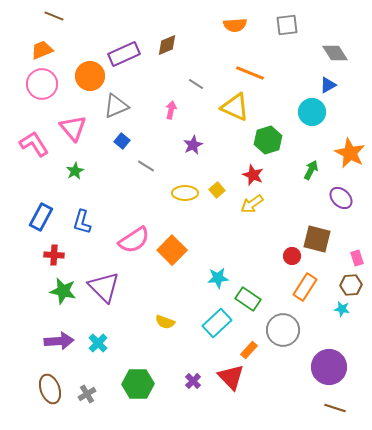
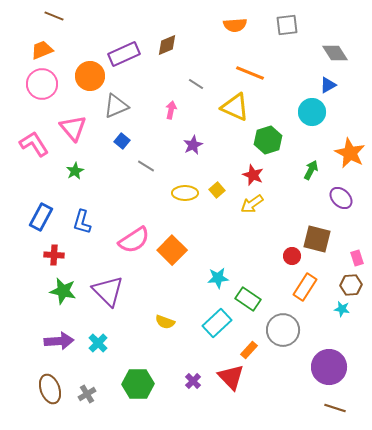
purple triangle at (104, 287): moved 4 px right, 4 px down
